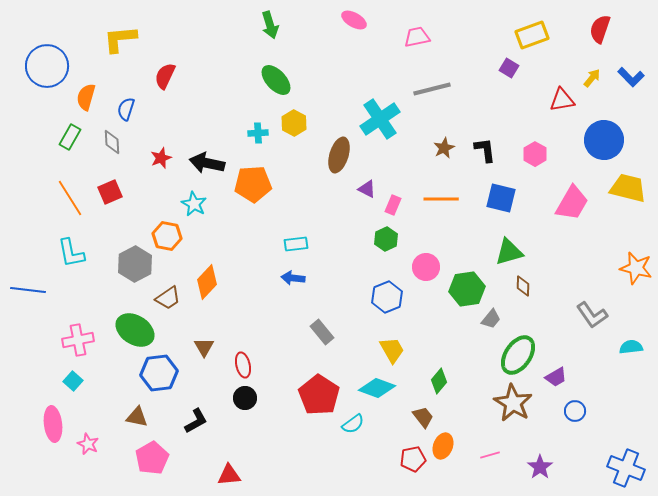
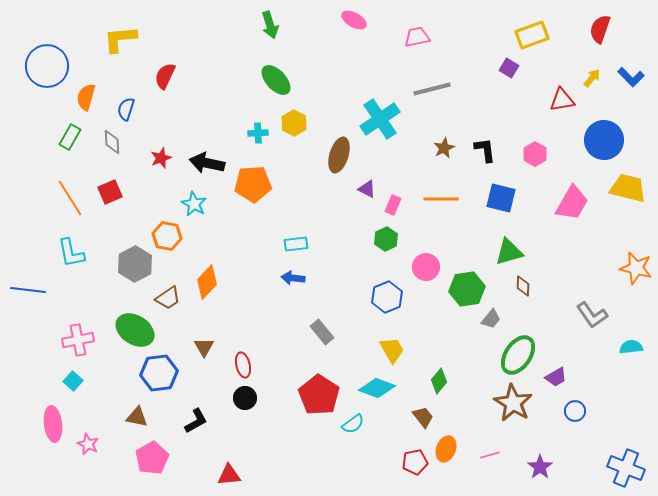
orange ellipse at (443, 446): moved 3 px right, 3 px down
red pentagon at (413, 459): moved 2 px right, 3 px down
